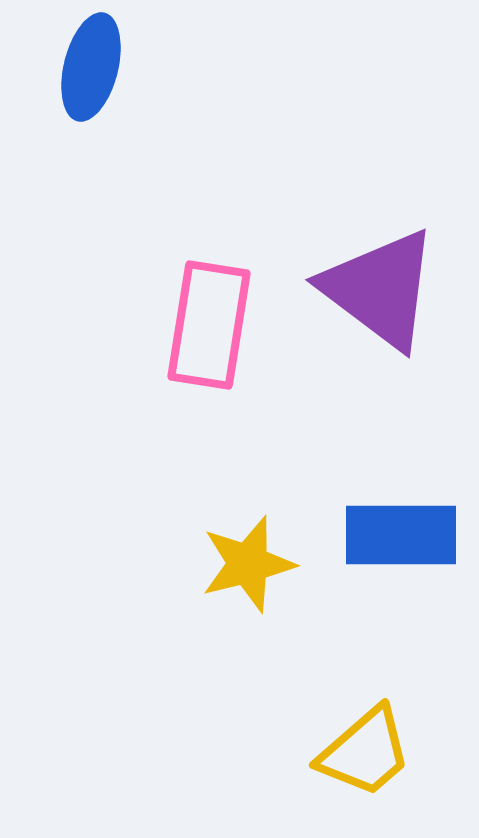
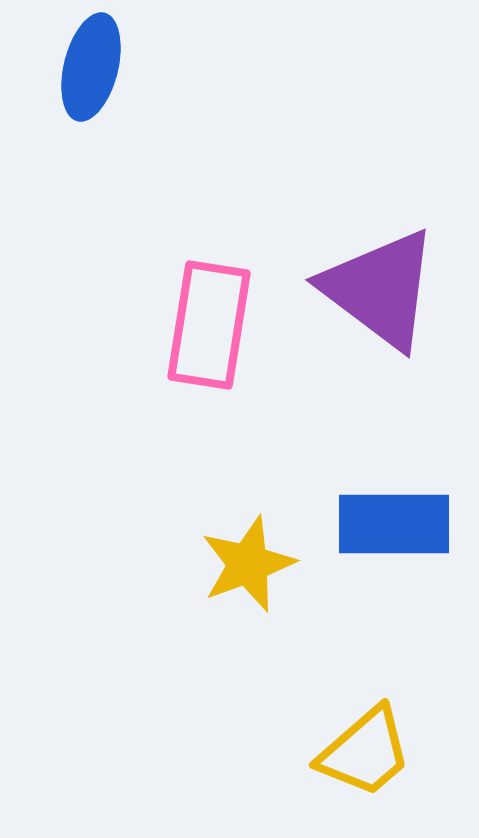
blue rectangle: moved 7 px left, 11 px up
yellow star: rotated 6 degrees counterclockwise
